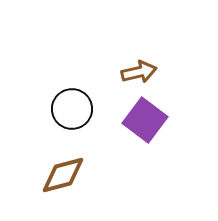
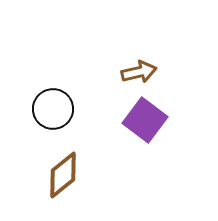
black circle: moved 19 px left
brown diamond: rotated 24 degrees counterclockwise
